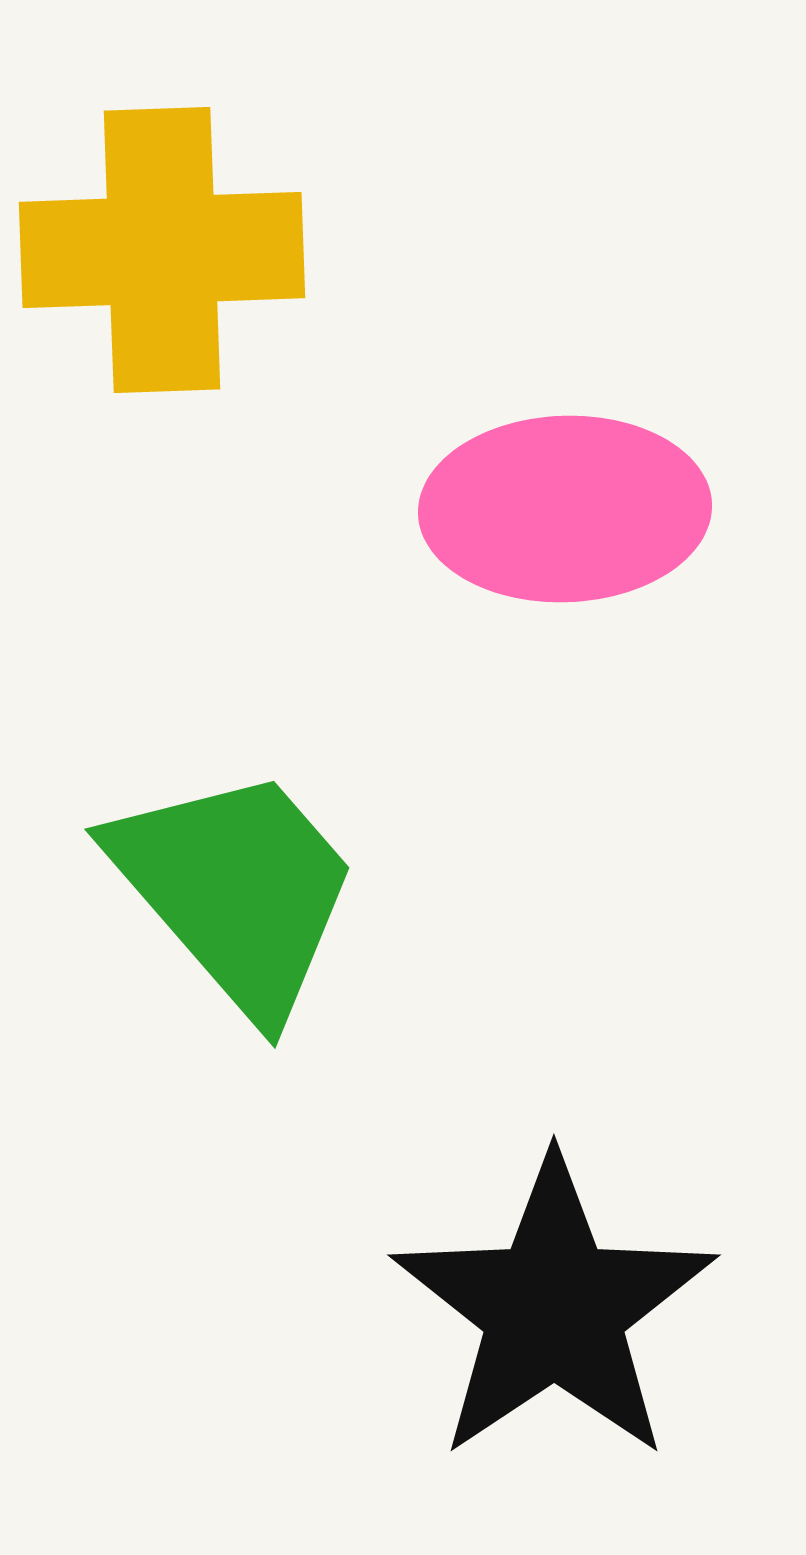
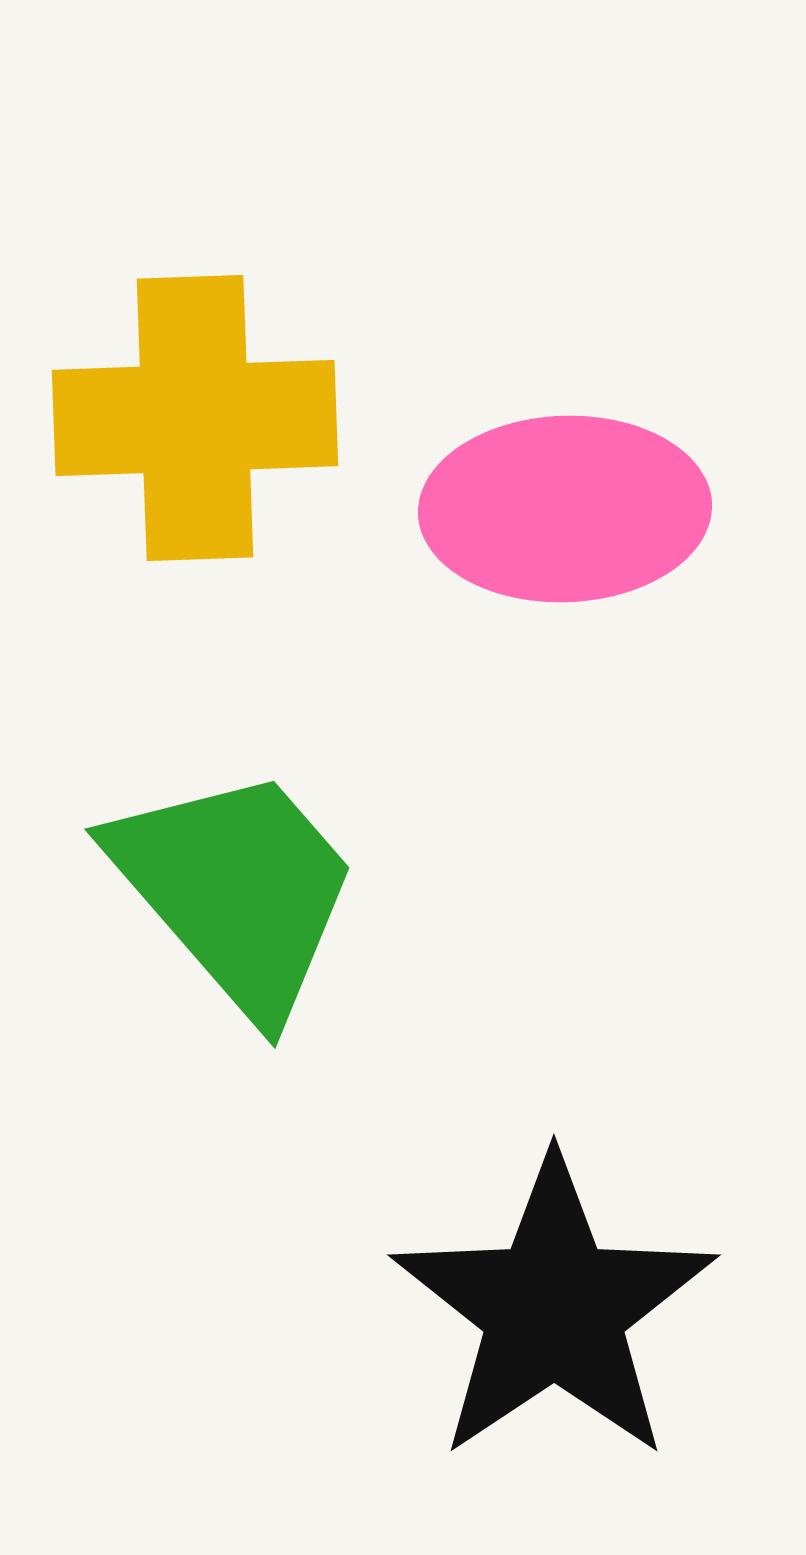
yellow cross: moved 33 px right, 168 px down
